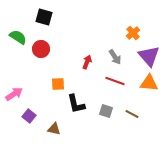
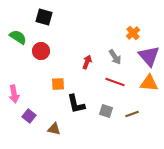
red circle: moved 2 px down
red line: moved 1 px down
pink arrow: rotated 114 degrees clockwise
brown line: rotated 48 degrees counterclockwise
